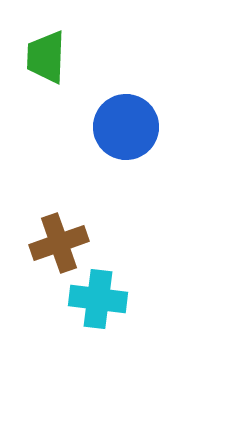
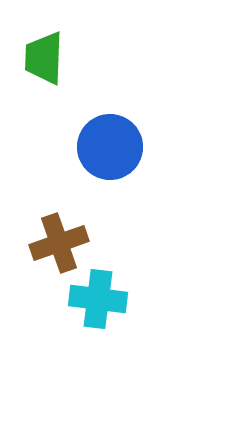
green trapezoid: moved 2 px left, 1 px down
blue circle: moved 16 px left, 20 px down
